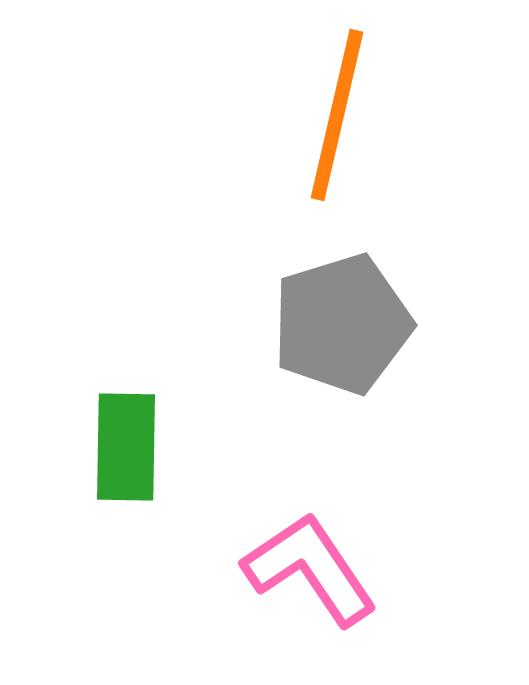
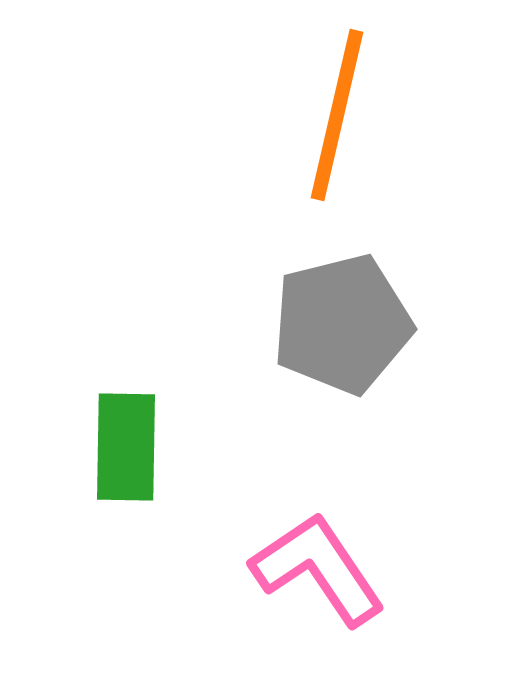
gray pentagon: rotated 3 degrees clockwise
pink L-shape: moved 8 px right
